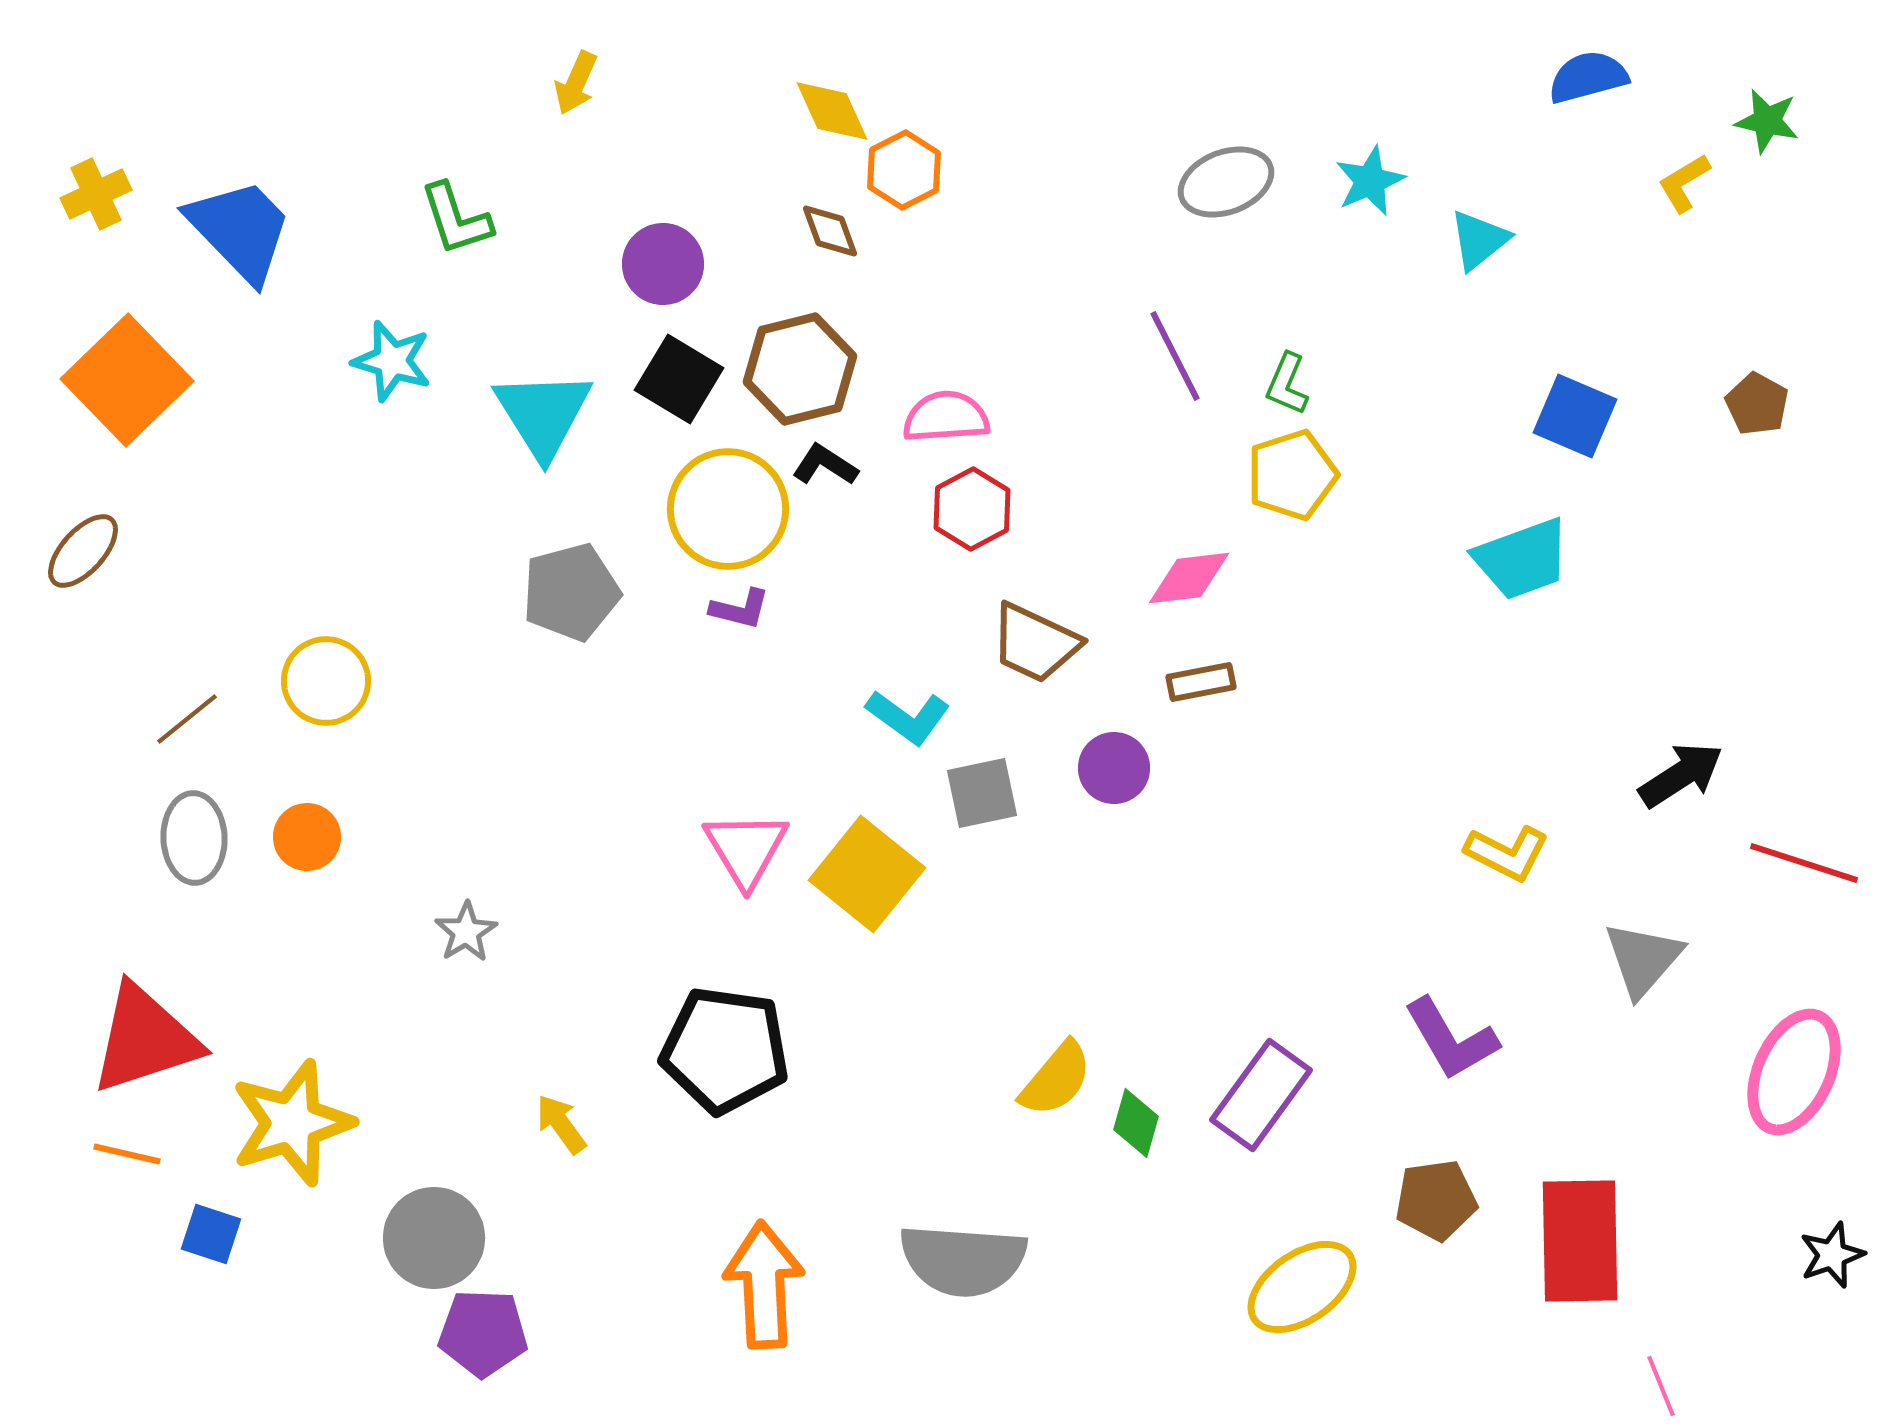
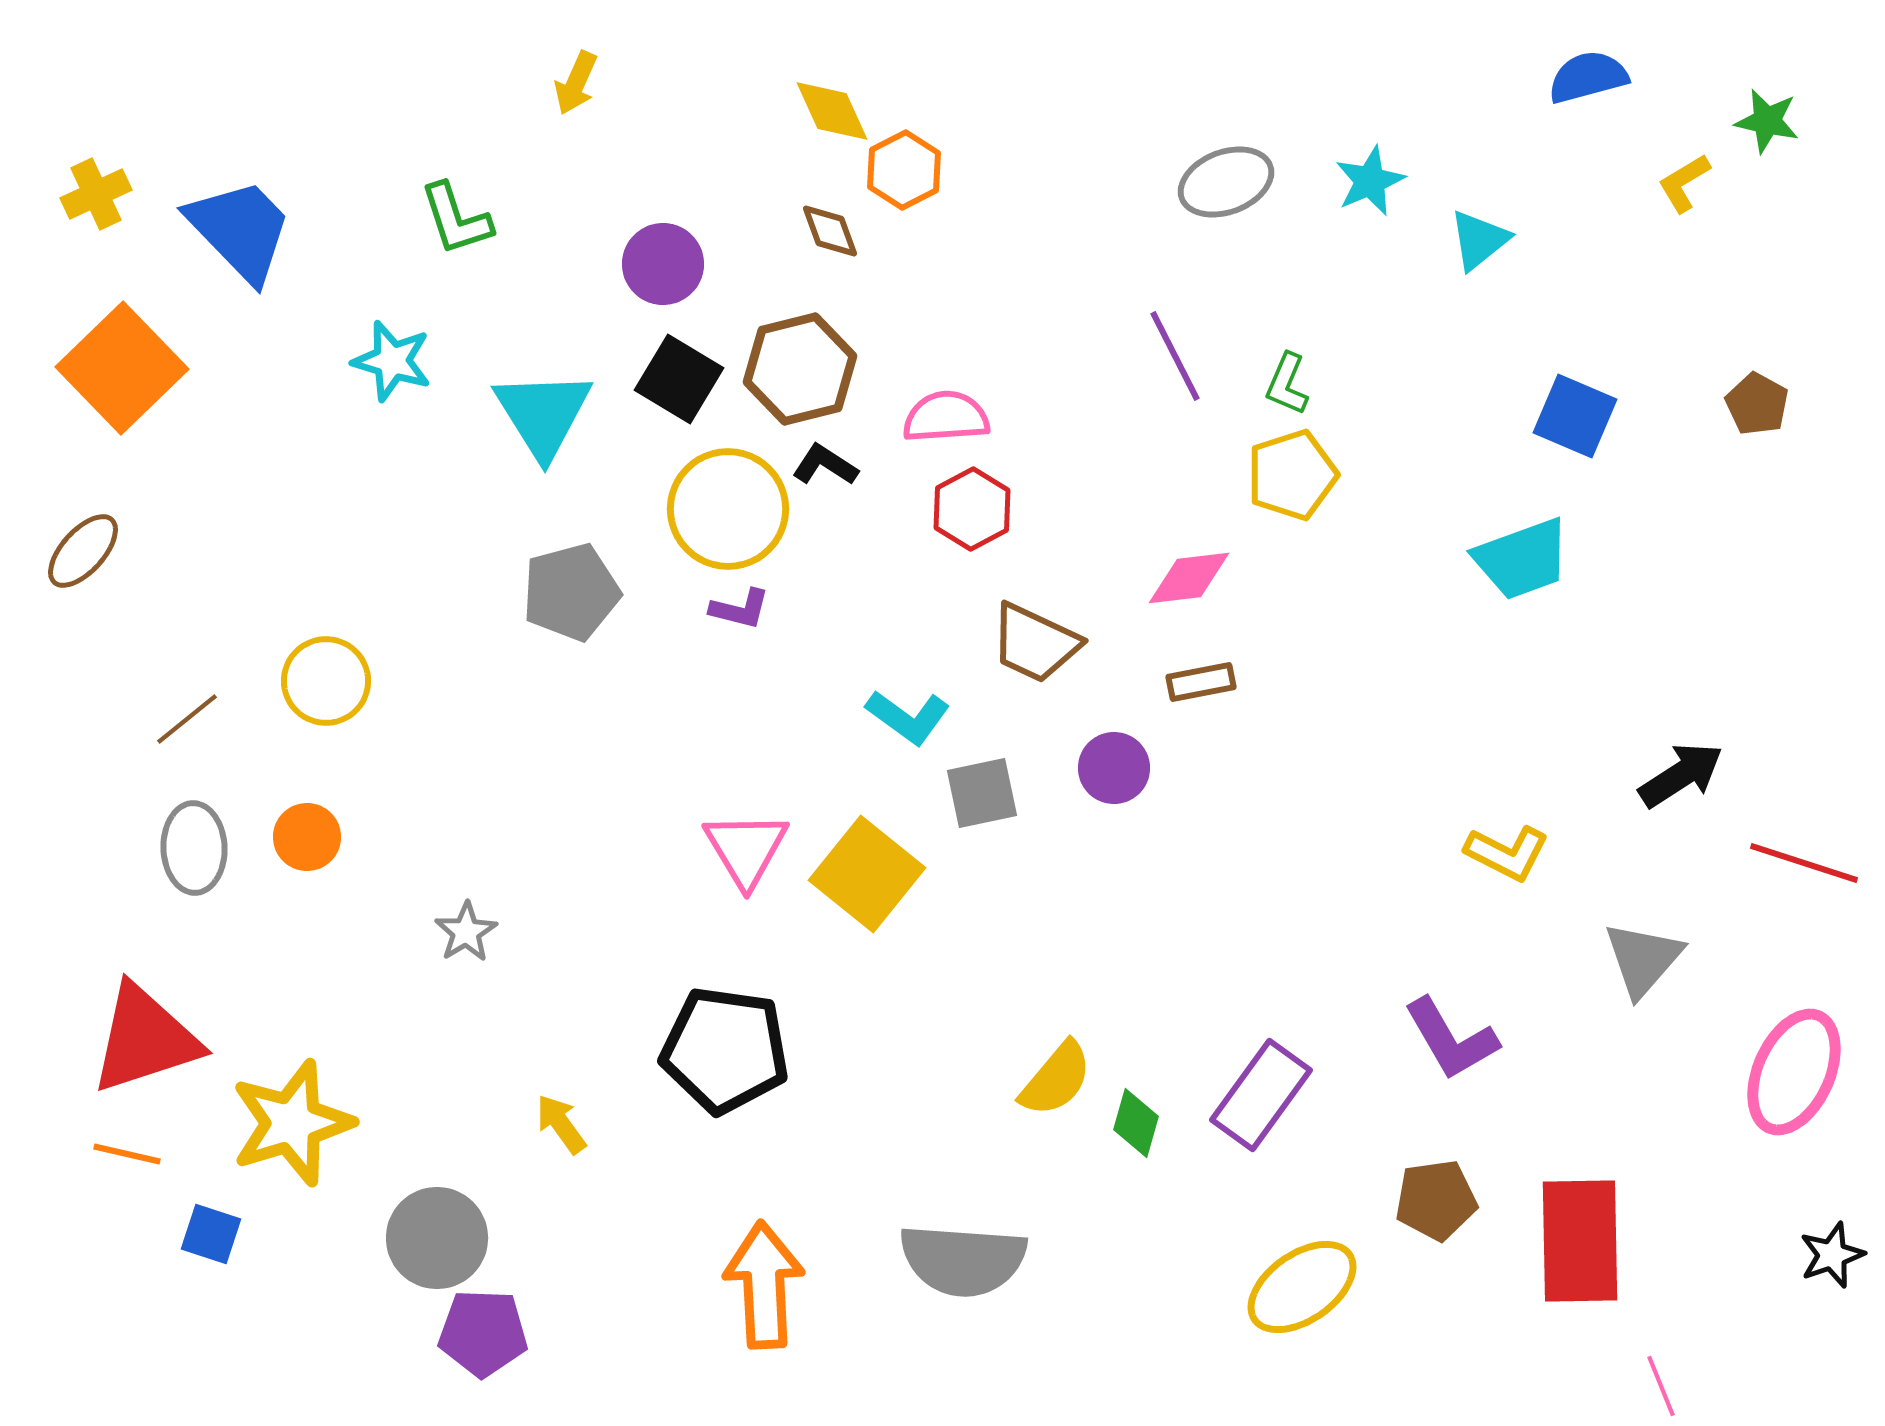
orange square at (127, 380): moved 5 px left, 12 px up
gray ellipse at (194, 838): moved 10 px down
gray circle at (434, 1238): moved 3 px right
